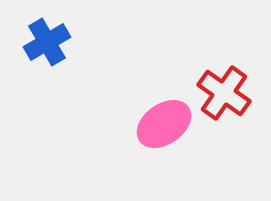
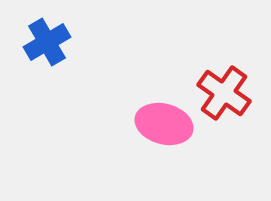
pink ellipse: rotated 50 degrees clockwise
